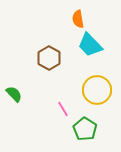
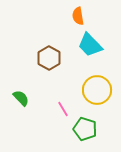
orange semicircle: moved 3 px up
green semicircle: moved 7 px right, 4 px down
green pentagon: rotated 15 degrees counterclockwise
